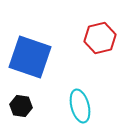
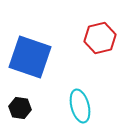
black hexagon: moved 1 px left, 2 px down
